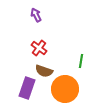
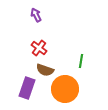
brown semicircle: moved 1 px right, 1 px up
